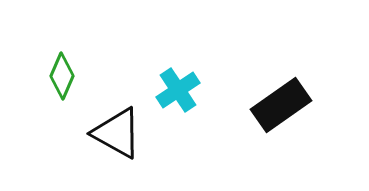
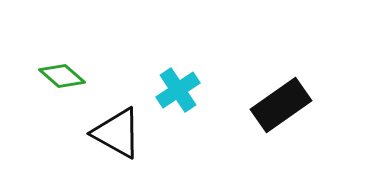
green diamond: rotated 72 degrees counterclockwise
